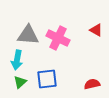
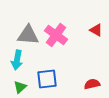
pink cross: moved 2 px left, 3 px up; rotated 10 degrees clockwise
green triangle: moved 5 px down
